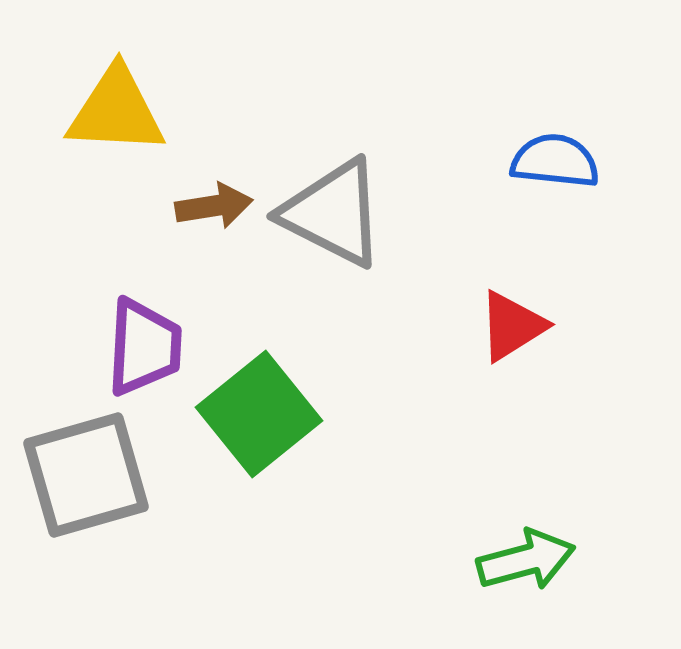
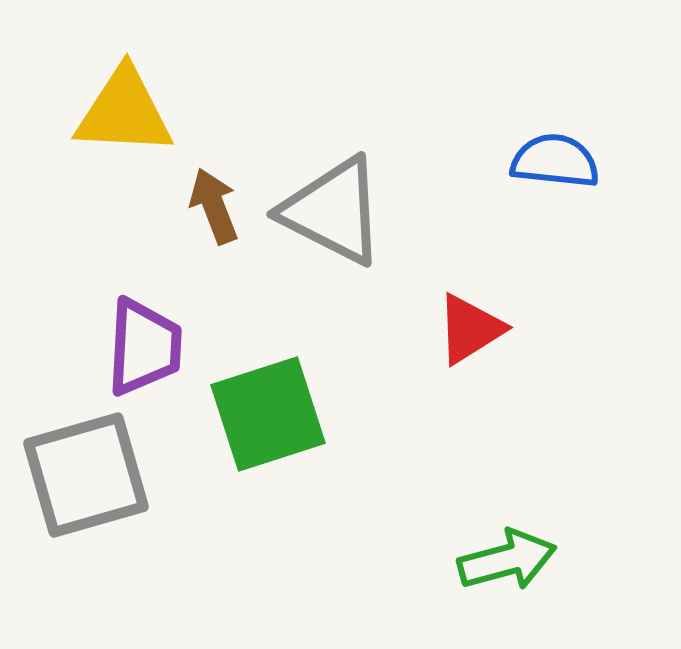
yellow triangle: moved 8 px right, 1 px down
brown arrow: rotated 102 degrees counterclockwise
gray triangle: moved 2 px up
red triangle: moved 42 px left, 3 px down
green square: moved 9 px right; rotated 21 degrees clockwise
green arrow: moved 19 px left
